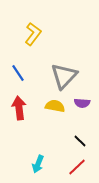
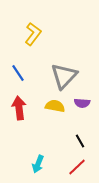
black line: rotated 16 degrees clockwise
